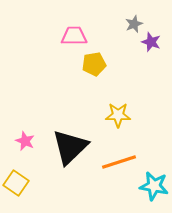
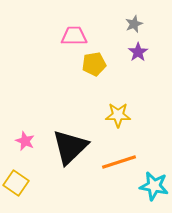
purple star: moved 13 px left, 10 px down; rotated 18 degrees clockwise
